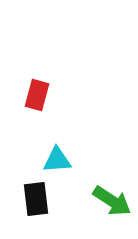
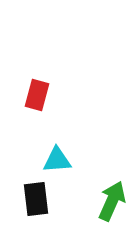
green arrow: rotated 99 degrees counterclockwise
